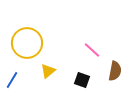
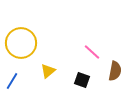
yellow circle: moved 6 px left
pink line: moved 2 px down
blue line: moved 1 px down
